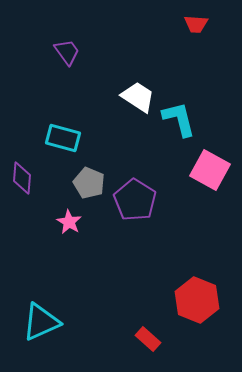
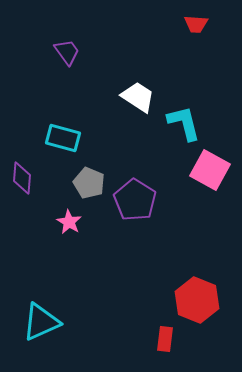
cyan L-shape: moved 5 px right, 4 px down
red rectangle: moved 17 px right; rotated 55 degrees clockwise
